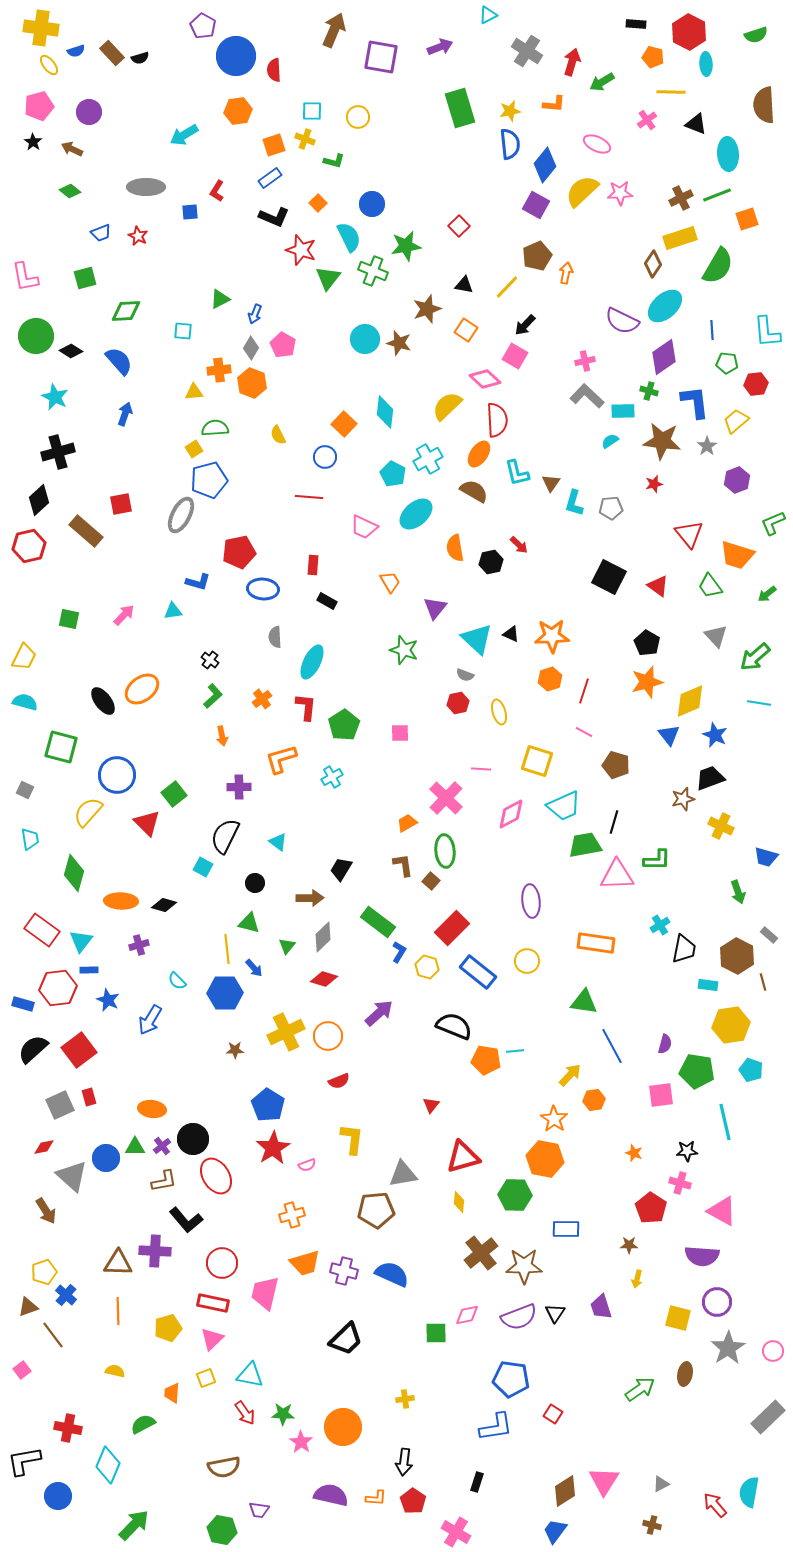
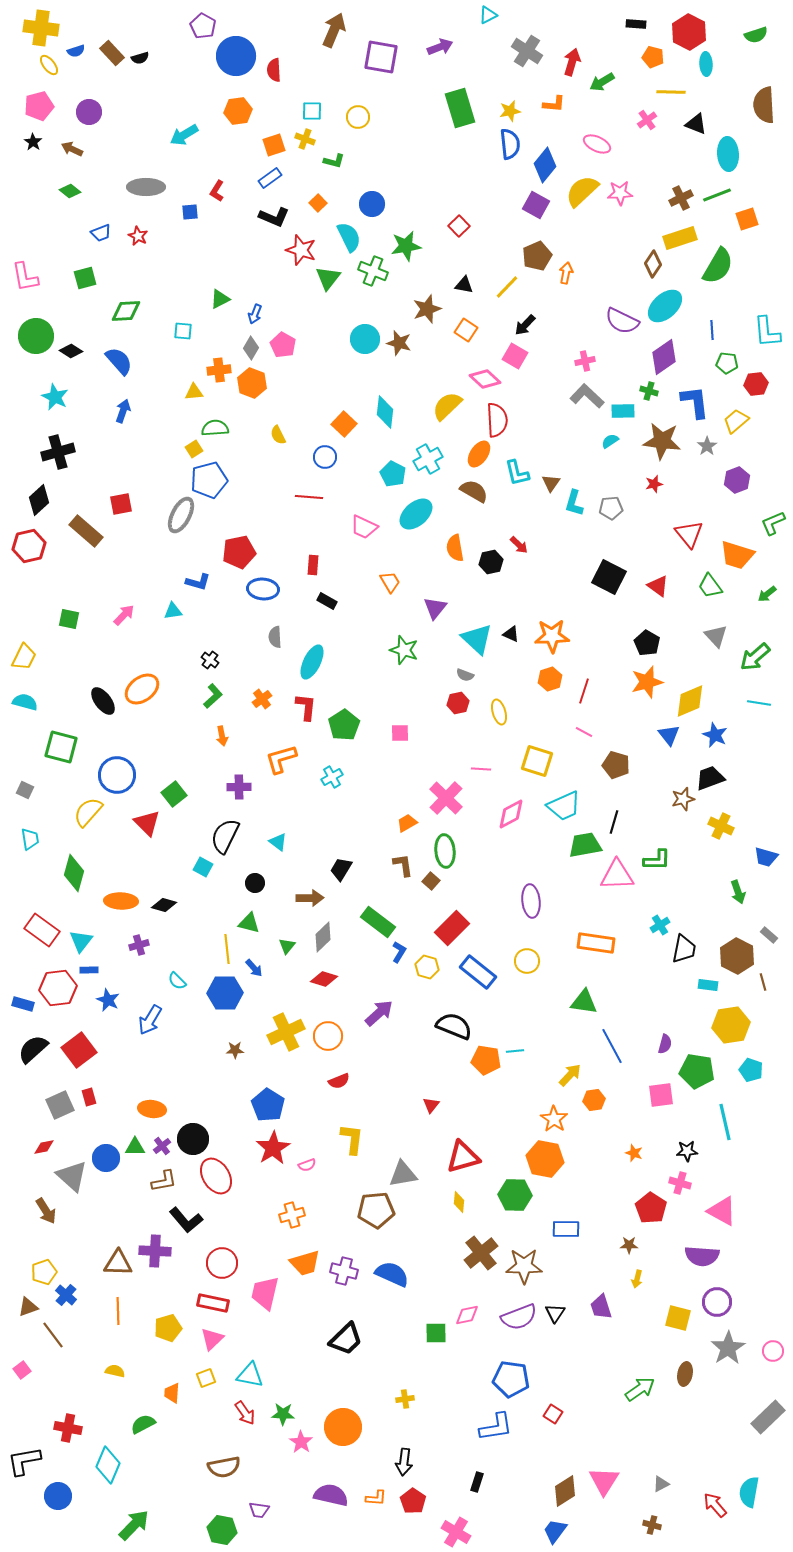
blue arrow at (125, 414): moved 2 px left, 3 px up
